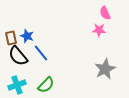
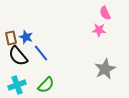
blue star: moved 1 px left, 1 px down
